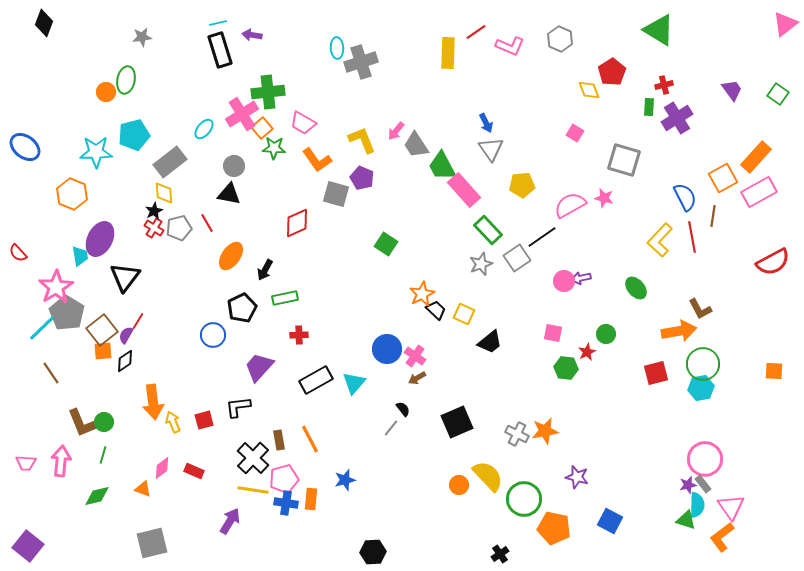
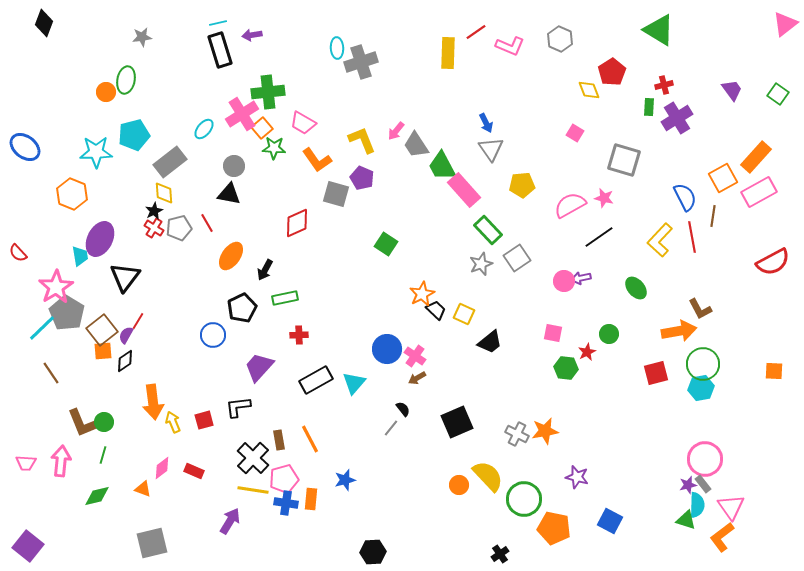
purple arrow at (252, 35): rotated 18 degrees counterclockwise
black line at (542, 237): moved 57 px right
green circle at (606, 334): moved 3 px right
